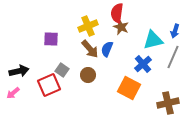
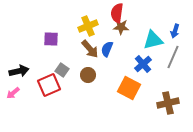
brown star: rotated 21 degrees counterclockwise
